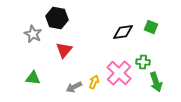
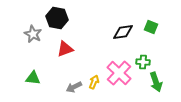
red triangle: moved 1 px right, 1 px up; rotated 30 degrees clockwise
